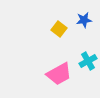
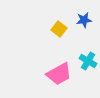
cyan cross: rotated 30 degrees counterclockwise
